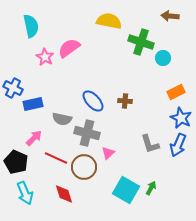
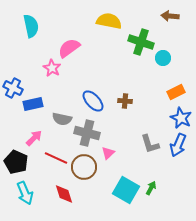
pink star: moved 7 px right, 11 px down
